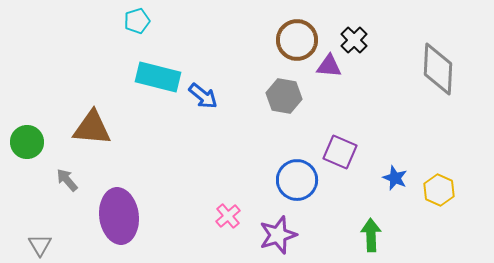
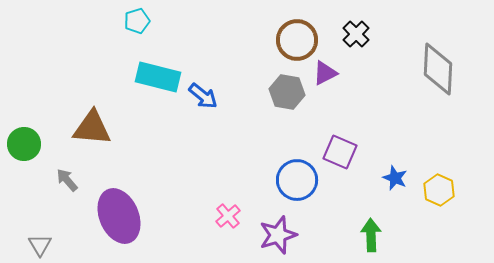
black cross: moved 2 px right, 6 px up
purple triangle: moved 4 px left, 7 px down; rotated 32 degrees counterclockwise
gray hexagon: moved 3 px right, 4 px up
green circle: moved 3 px left, 2 px down
purple ellipse: rotated 16 degrees counterclockwise
